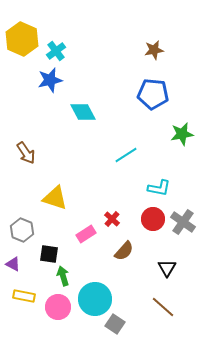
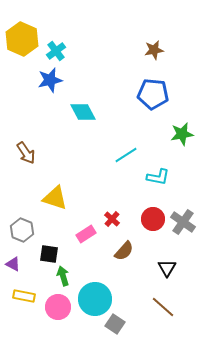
cyan L-shape: moved 1 px left, 11 px up
